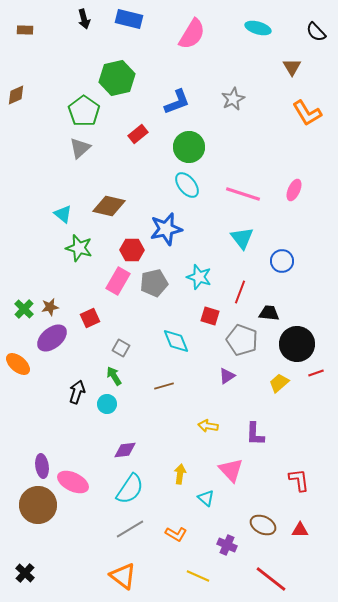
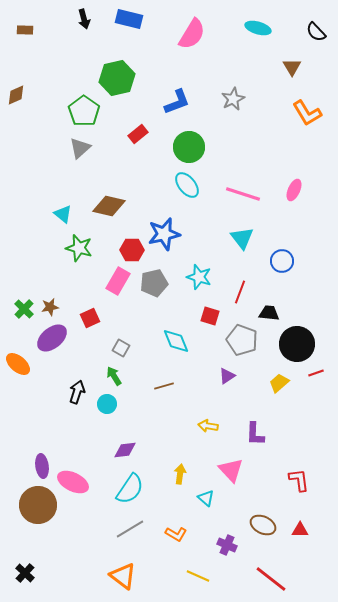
blue star at (166, 229): moved 2 px left, 5 px down
